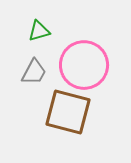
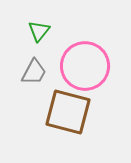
green triangle: rotated 35 degrees counterclockwise
pink circle: moved 1 px right, 1 px down
